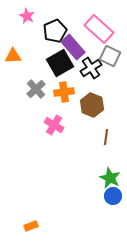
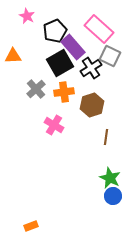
brown hexagon: rotated 20 degrees clockwise
